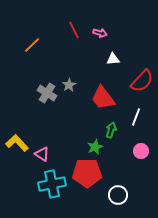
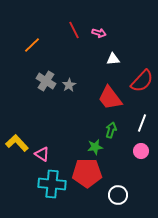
pink arrow: moved 1 px left
gray cross: moved 1 px left, 12 px up
red trapezoid: moved 7 px right
white line: moved 6 px right, 6 px down
green star: rotated 14 degrees clockwise
cyan cross: rotated 16 degrees clockwise
